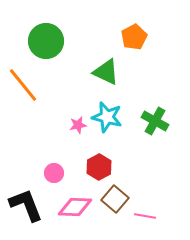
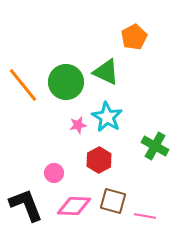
green circle: moved 20 px right, 41 px down
cyan star: rotated 16 degrees clockwise
green cross: moved 25 px down
red hexagon: moved 7 px up
brown square: moved 2 px left, 2 px down; rotated 24 degrees counterclockwise
pink diamond: moved 1 px left, 1 px up
